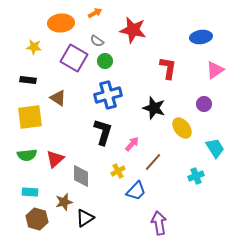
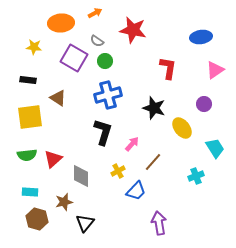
red triangle: moved 2 px left
black triangle: moved 5 px down; rotated 18 degrees counterclockwise
